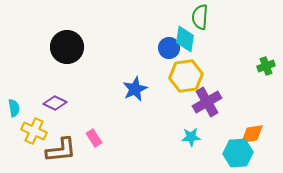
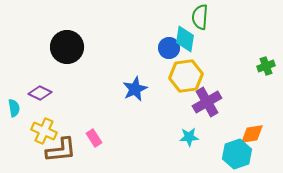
purple diamond: moved 15 px left, 10 px up
yellow cross: moved 10 px right
cyan star: moved 2 px left
cyan hexagon: moved 1 px left, 1 px down; rotated 16 degrees counterclockwise
